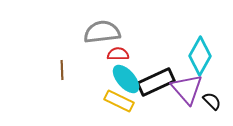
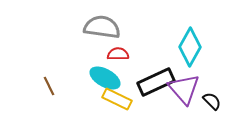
gray semicircle: moved 5 px up; rotated 15 degrees clockwise
cyan diamond: moved 10 px left, 9 px up
brown line: moved 13 px left, 16 px down; rotated 24 degrees counterclockwise
cyan ellipse: moved 21 px left, 1 px up; rotated 20 degrees counterclockwise
purple triangle: moved 3 px left
yellow rectangle: moved 2 px left, 2 px up
